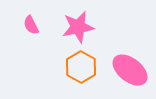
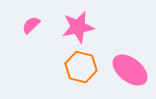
pink semicircle: rotated 72 degrees clockwise
orange hexagon: rotated 16 degrees counterclockwise
